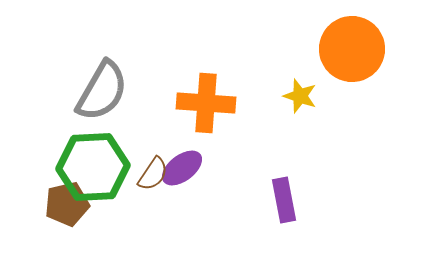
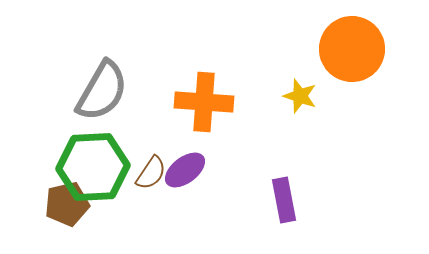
orange cross: moved 2 px left, 1 px up
purple ellipse: moved 3 px right, 2 px down
brown semicircle: moved 2 px left, 1 px up
